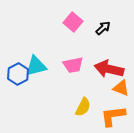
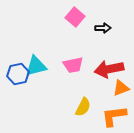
pink square: moved 2 px right, 5 px up
black arrow: rotated 42 degrees clockwise
red arrow: rotated 24 degrees counterclockwise
blue hexagon: rotated 15 degrees clockwise
orange triangle: rotated 42 degrees counterclockwise
orange L-shape: moved 1 px right
